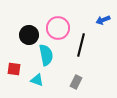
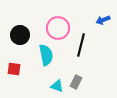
black circle: moved 9 px left
cyan triangle: moved 20 px right, 6 px down
